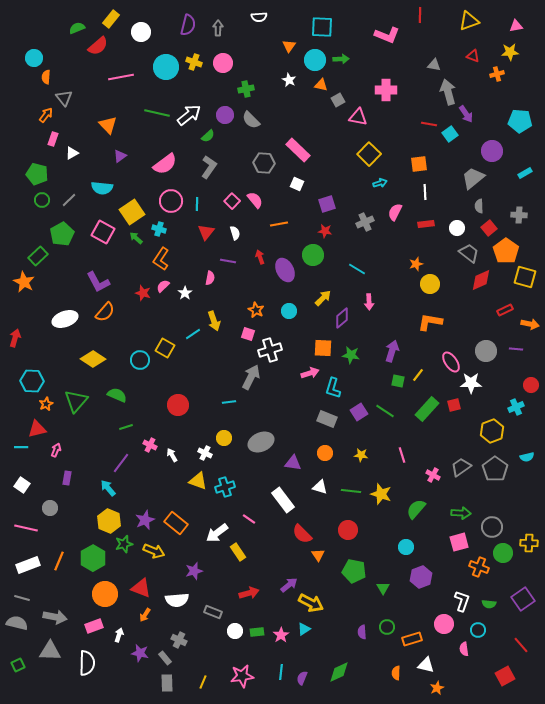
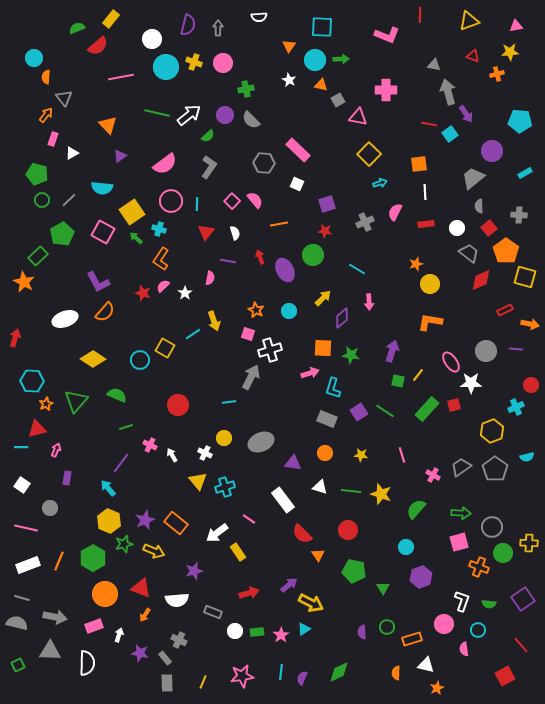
white circle at (141, 32): moved 11 px right, 7 px down
yellow triangle at (198, 481): rotated 30 degrees clockwise
